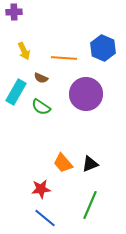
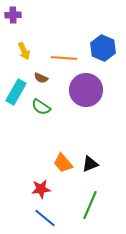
purple cross: moved 1 px left, 3 px down
purple circle: moved 4 px up
